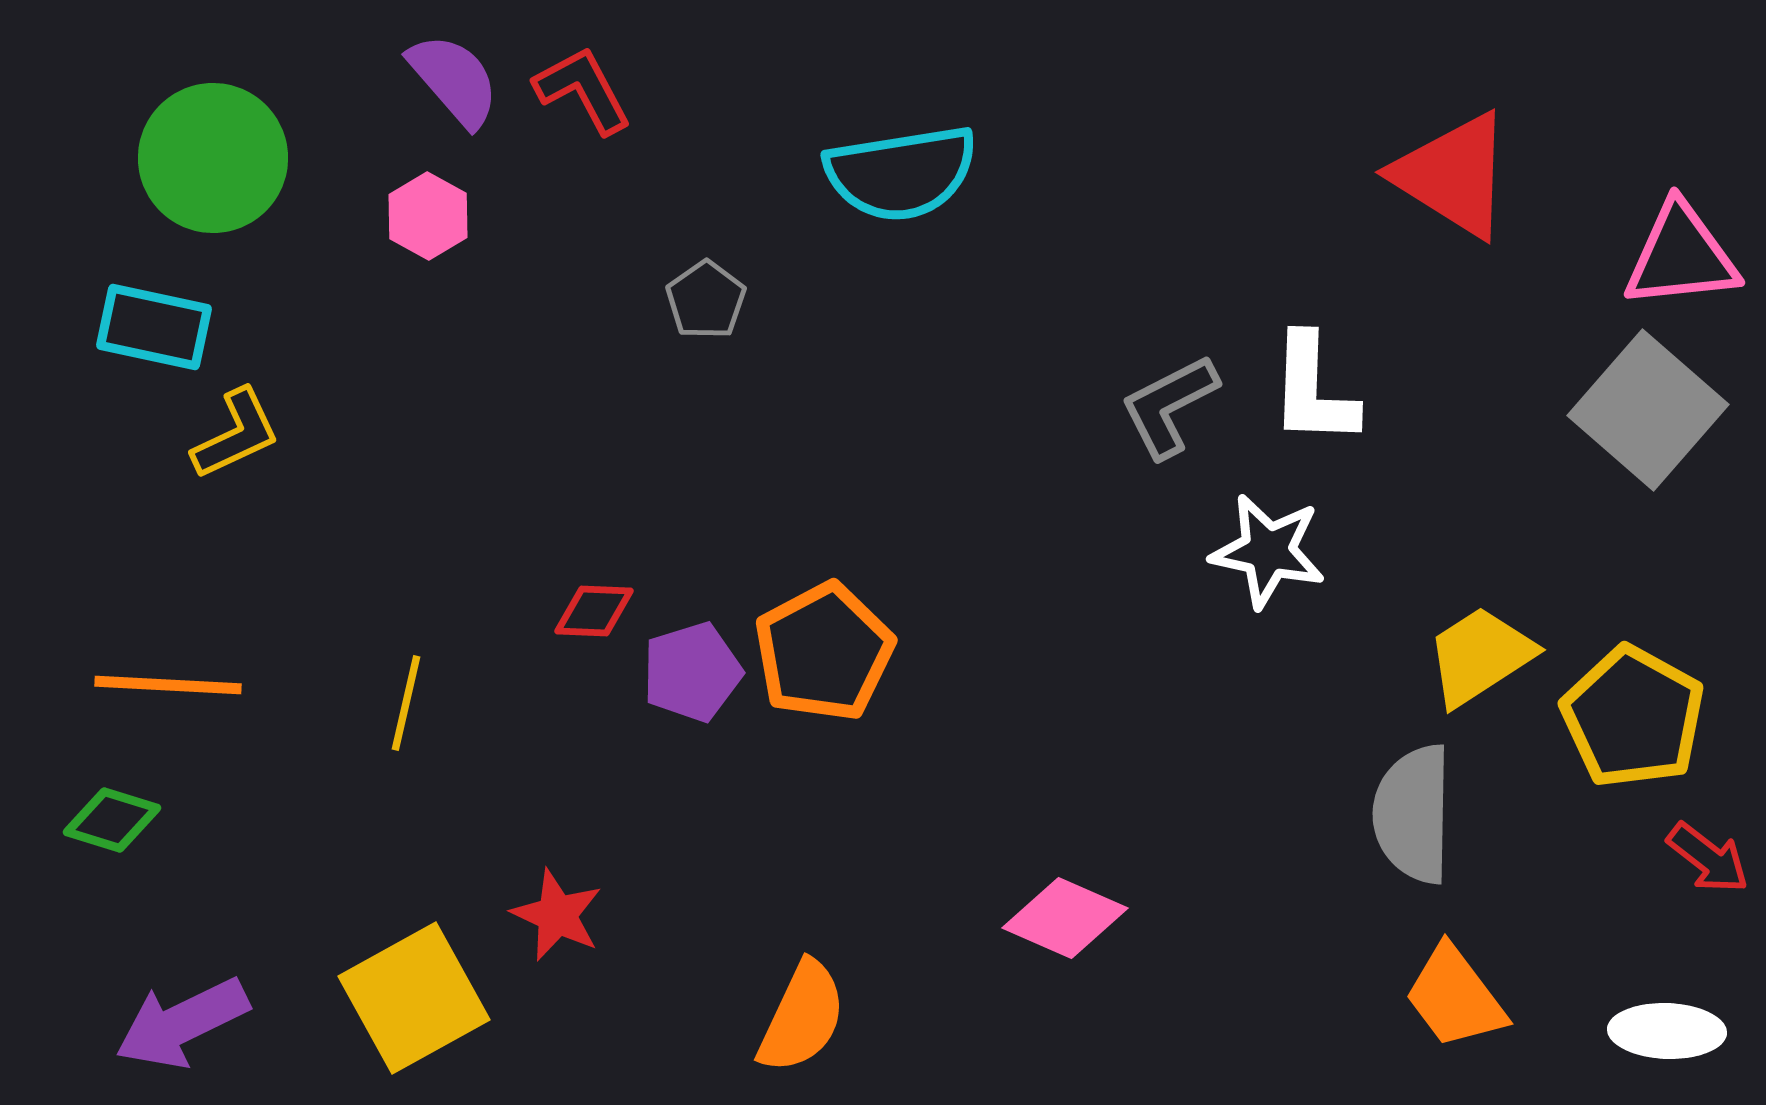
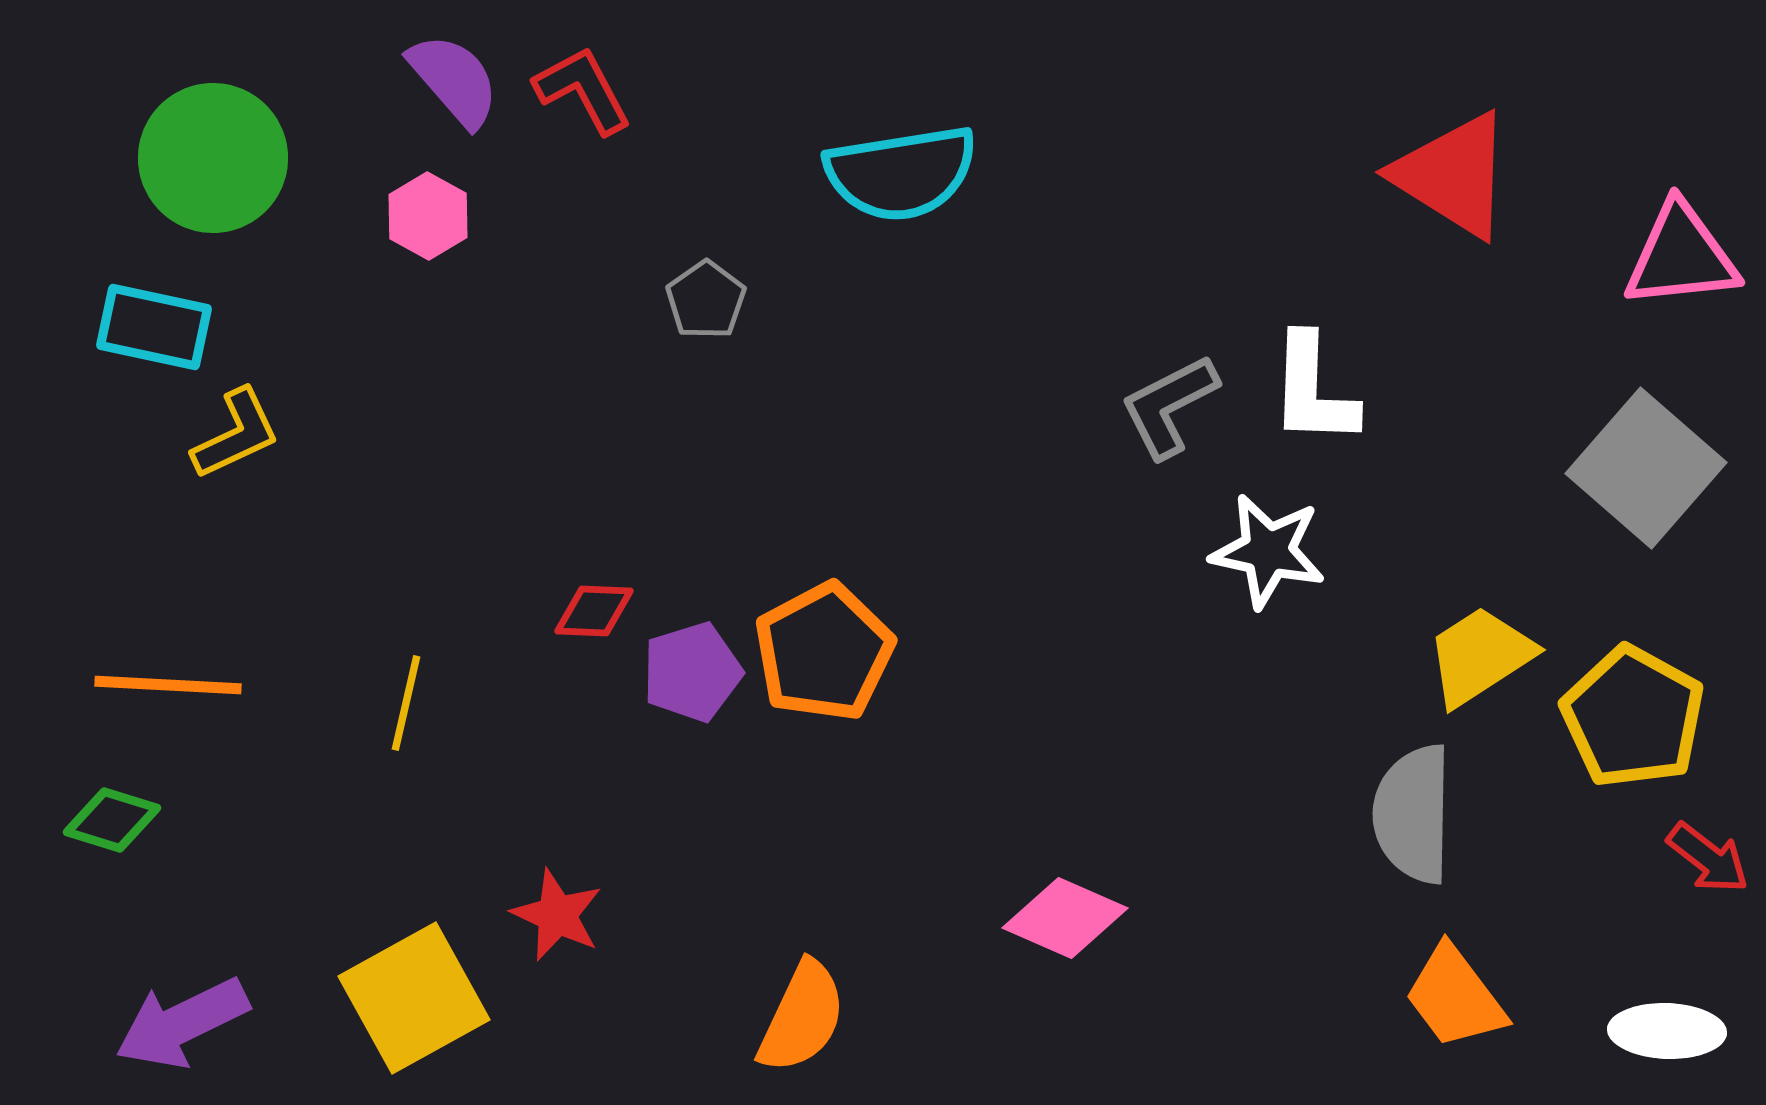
gray square: moved 2 px left, 58 px down
